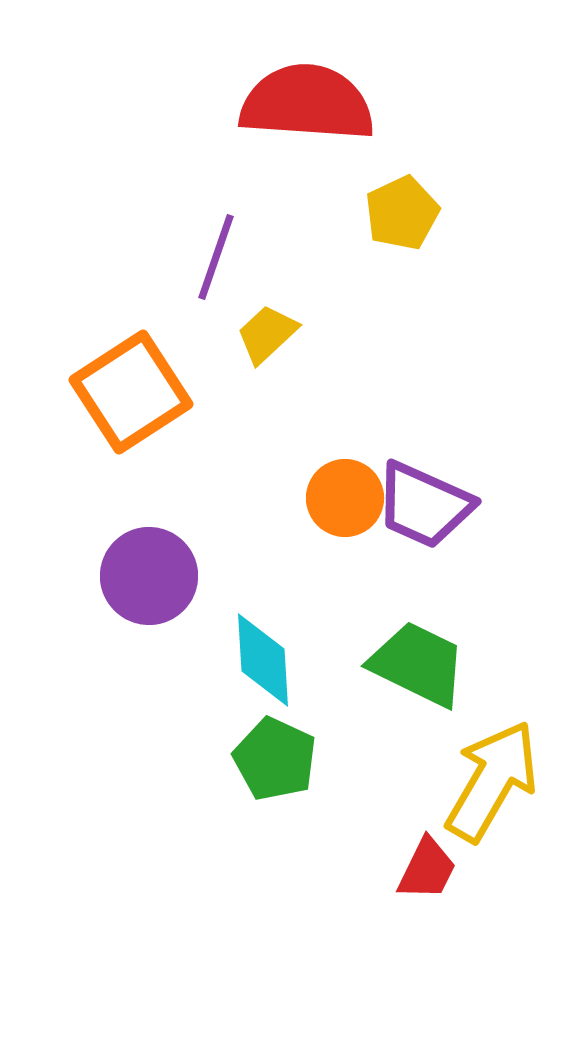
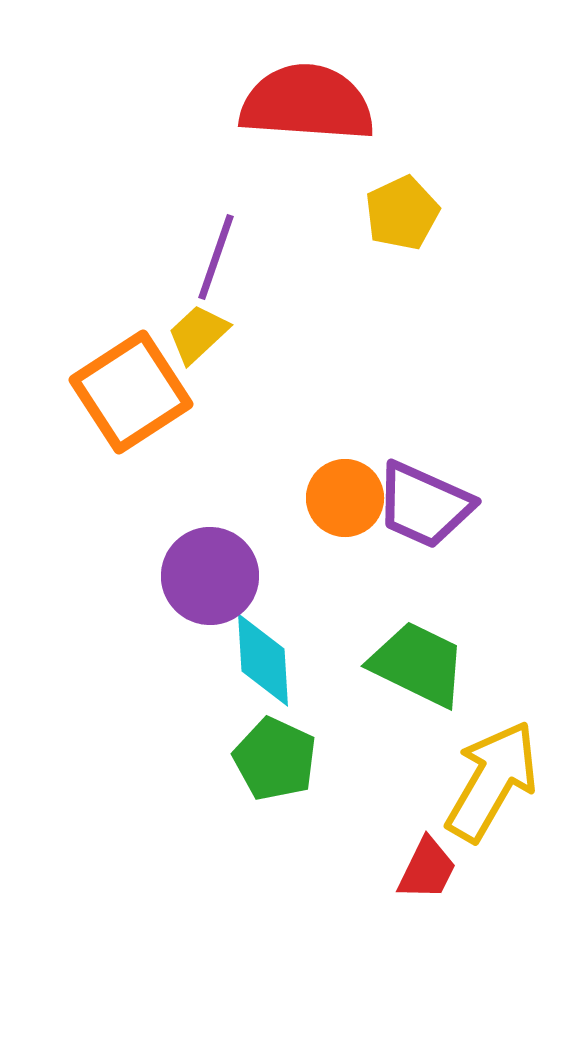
yellow trapezoid: moved 69 px left
purple circle: moved 61 px right
